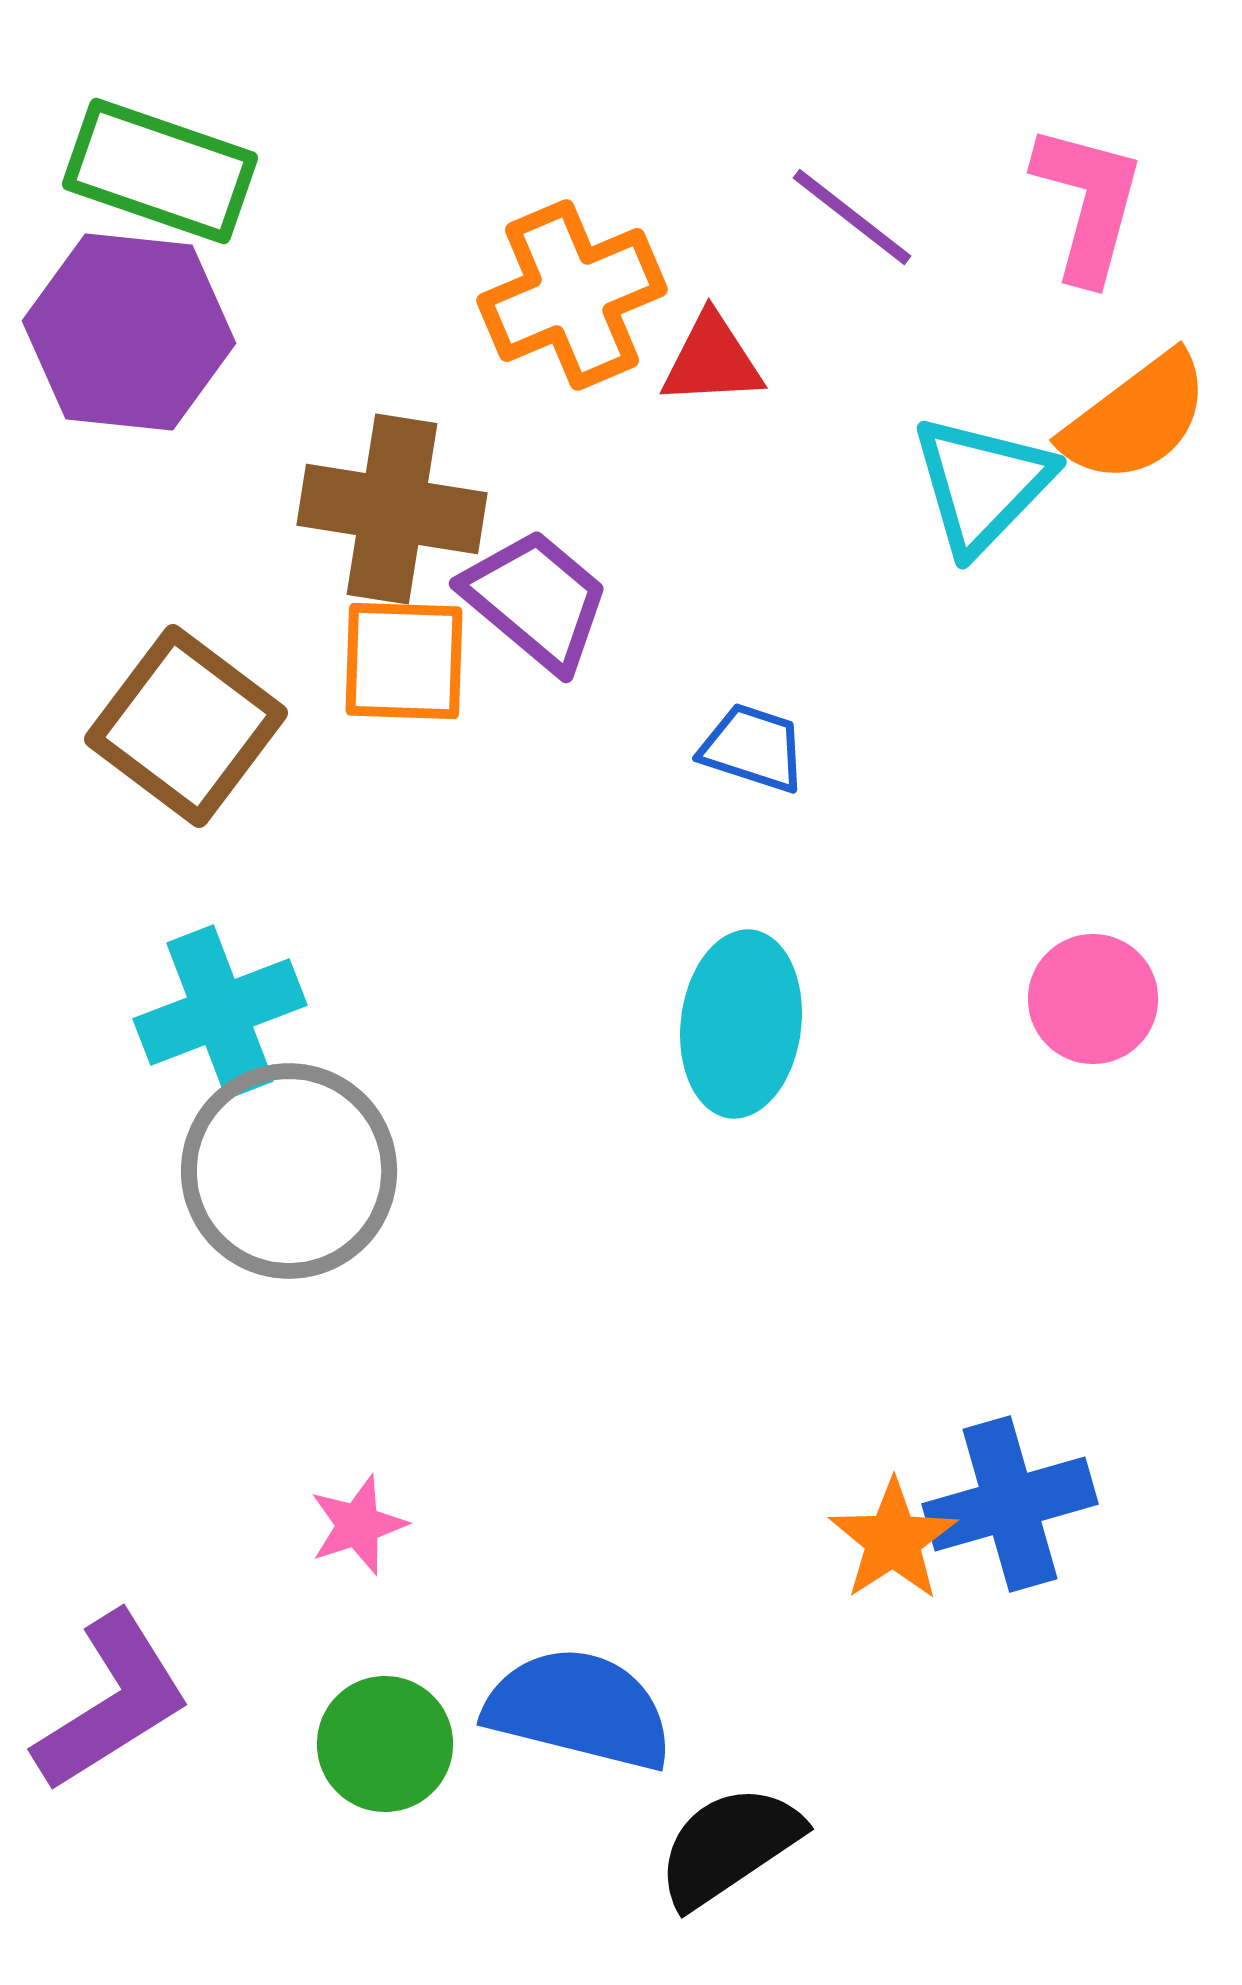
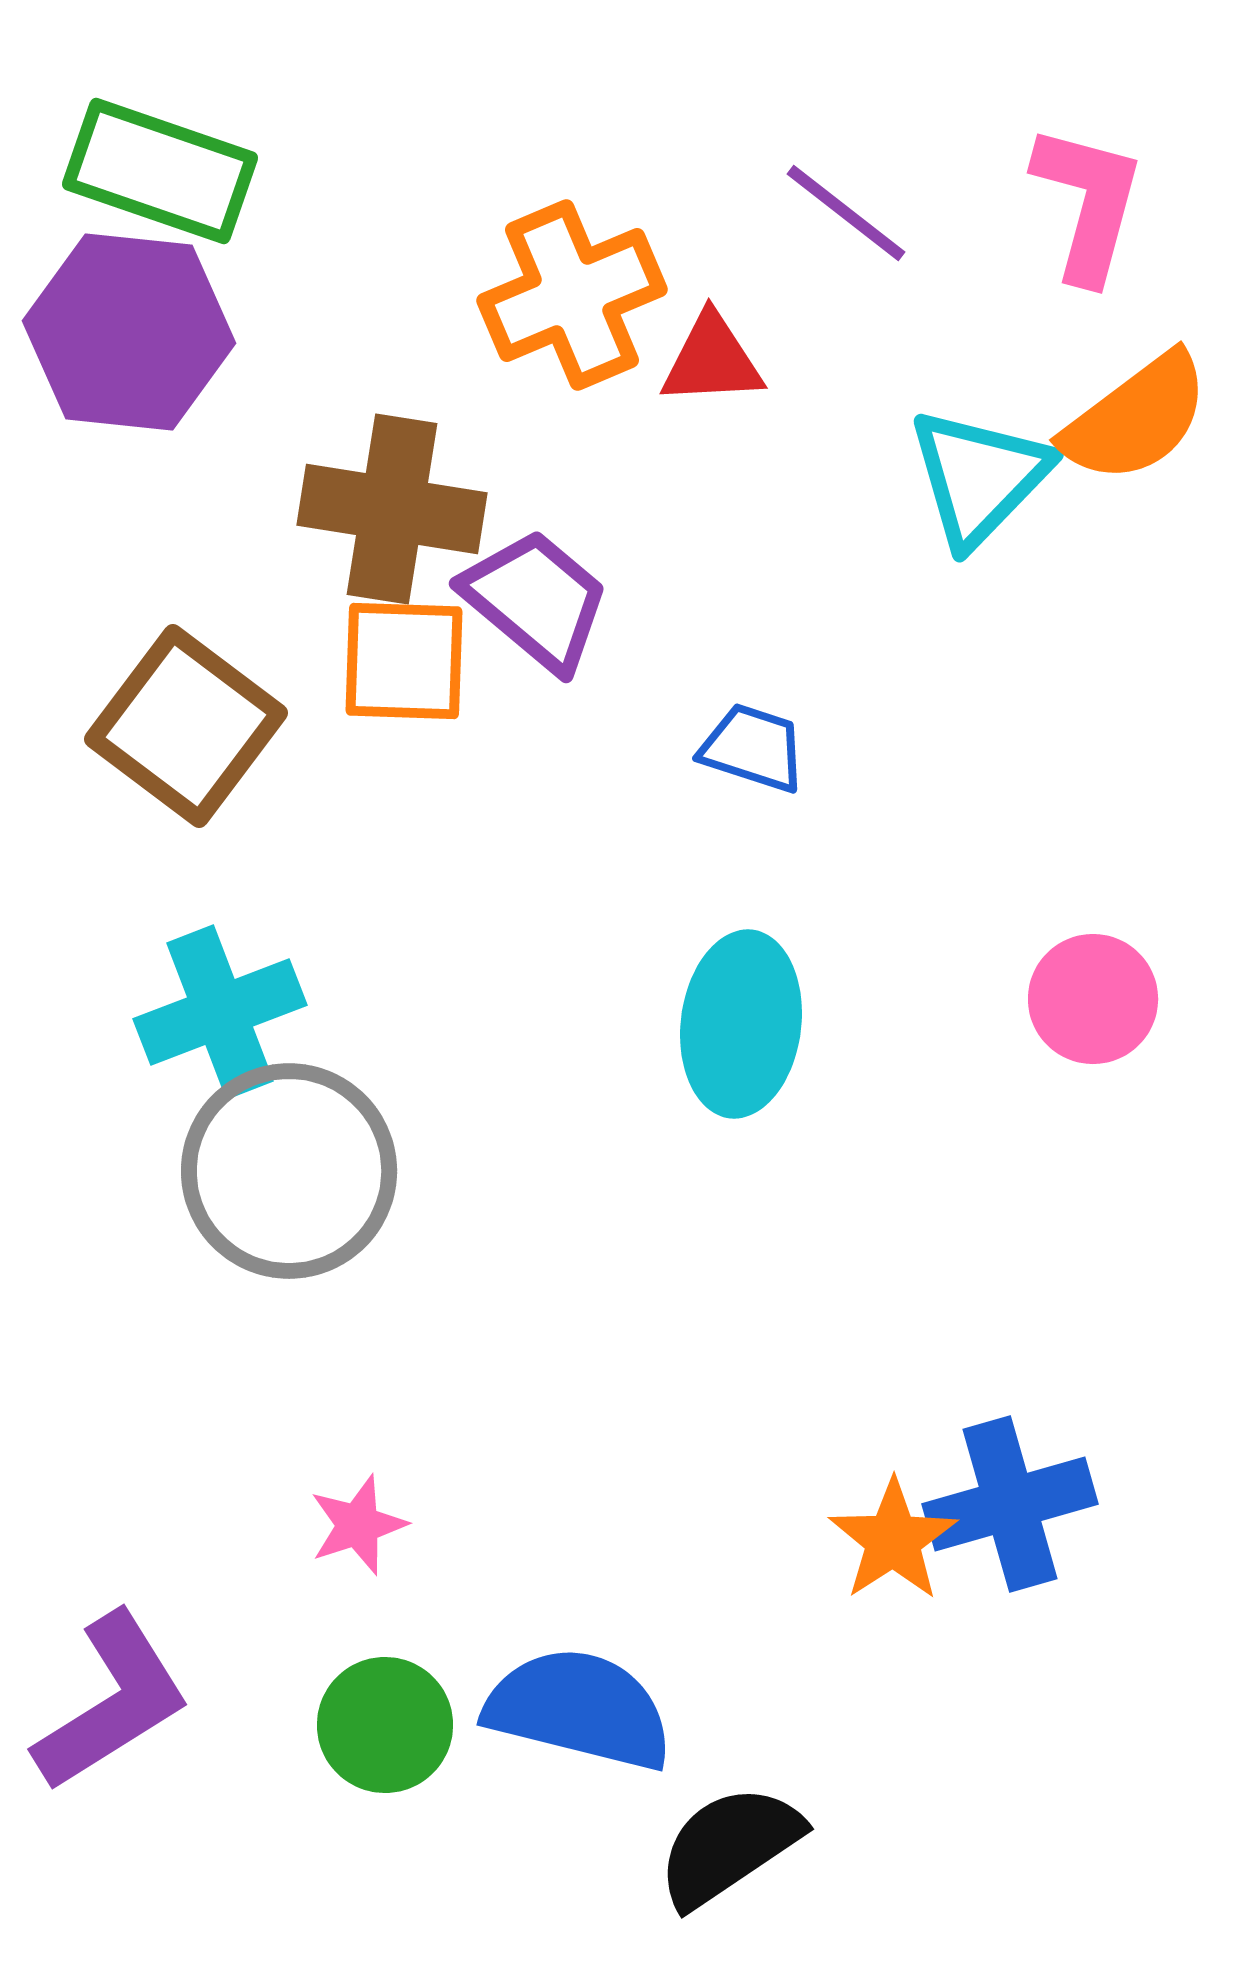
purple line: moved 6 px left, 4 px up
cyan triangle: moved 3 px left, 7 px up
green circle: moved 19 px up
